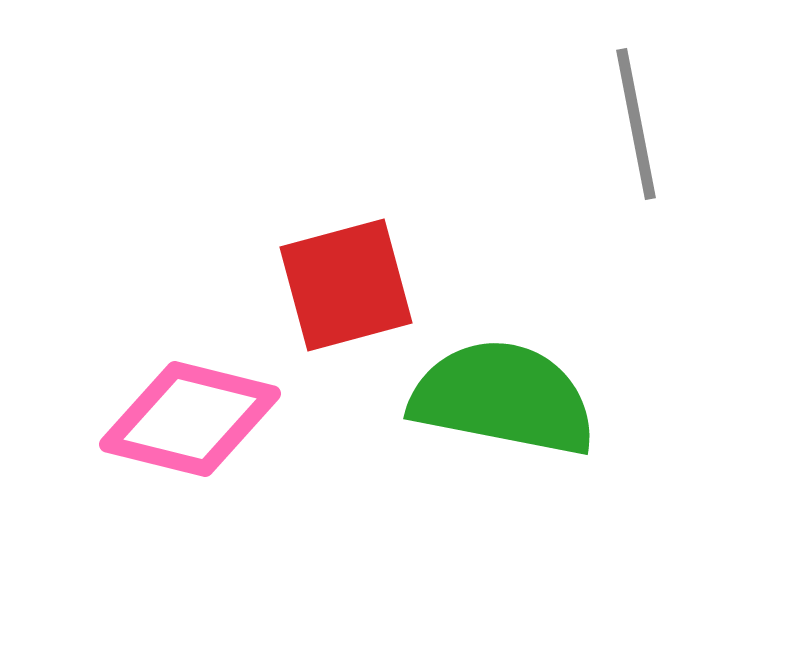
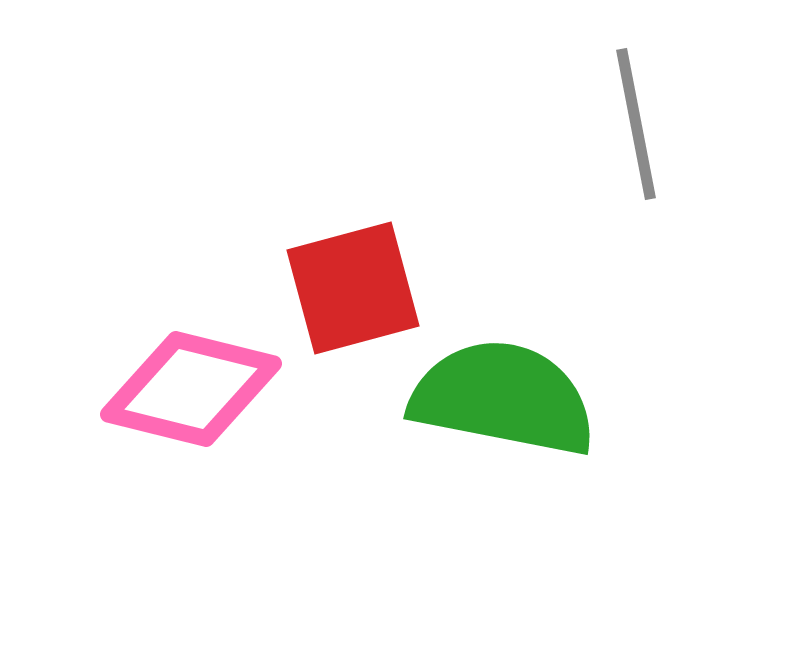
red square: moved 7 px right, 3 px down
pink diamond: moved 1 px right, 30 px up
